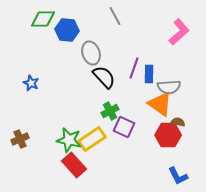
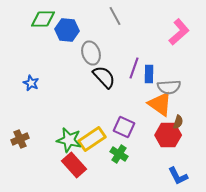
green cross: moved 9 px right, 43 px down; rotated 30 degrees counterclockwise
brown semicircle: rotated 96 degrees clockwise
